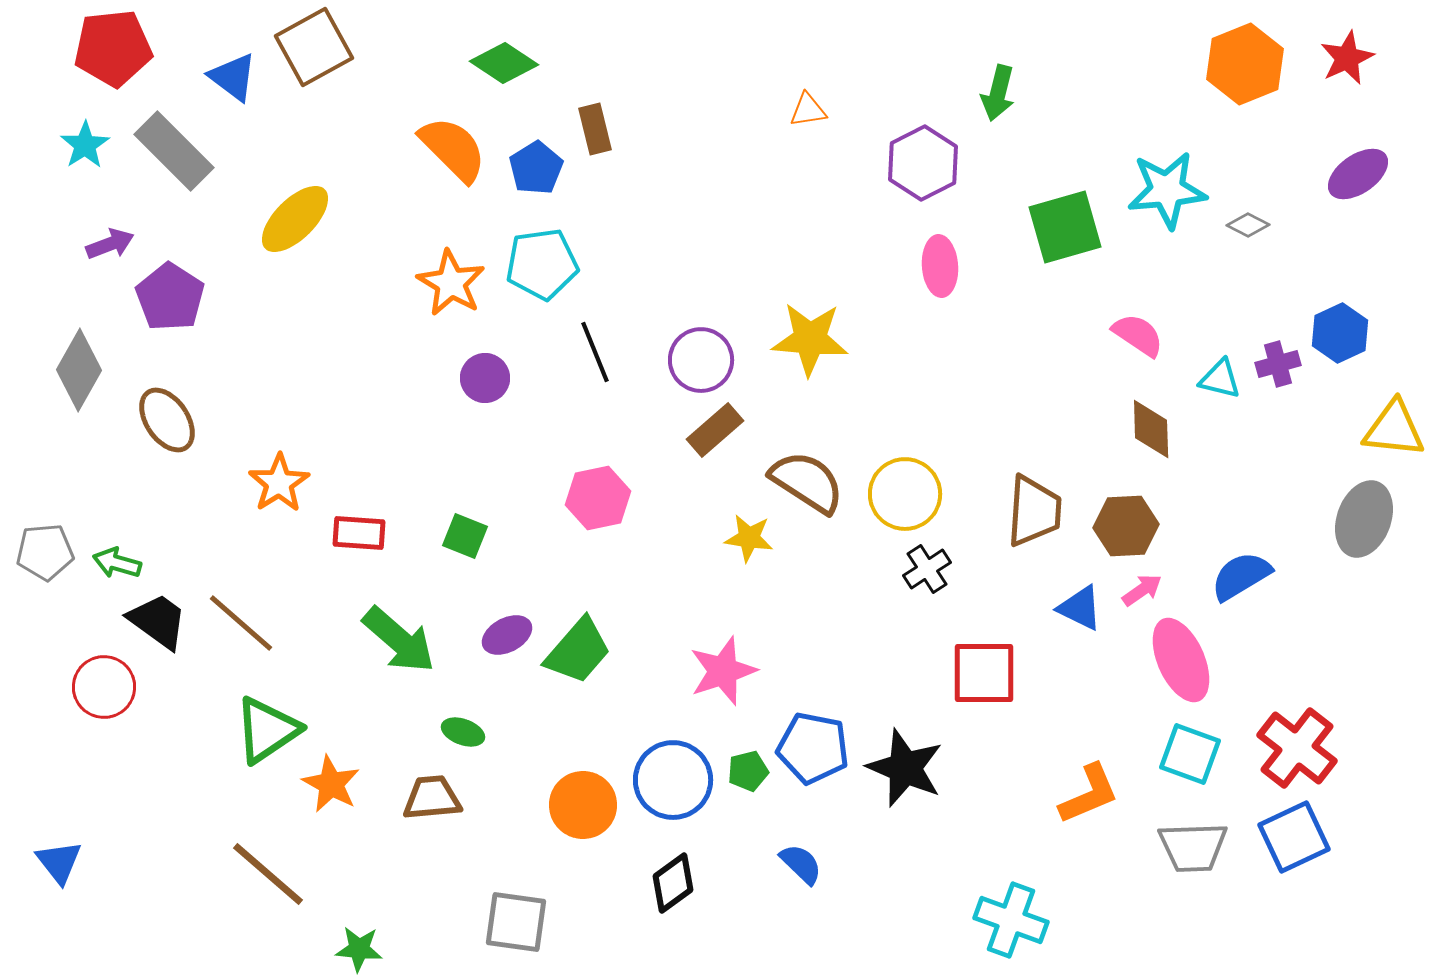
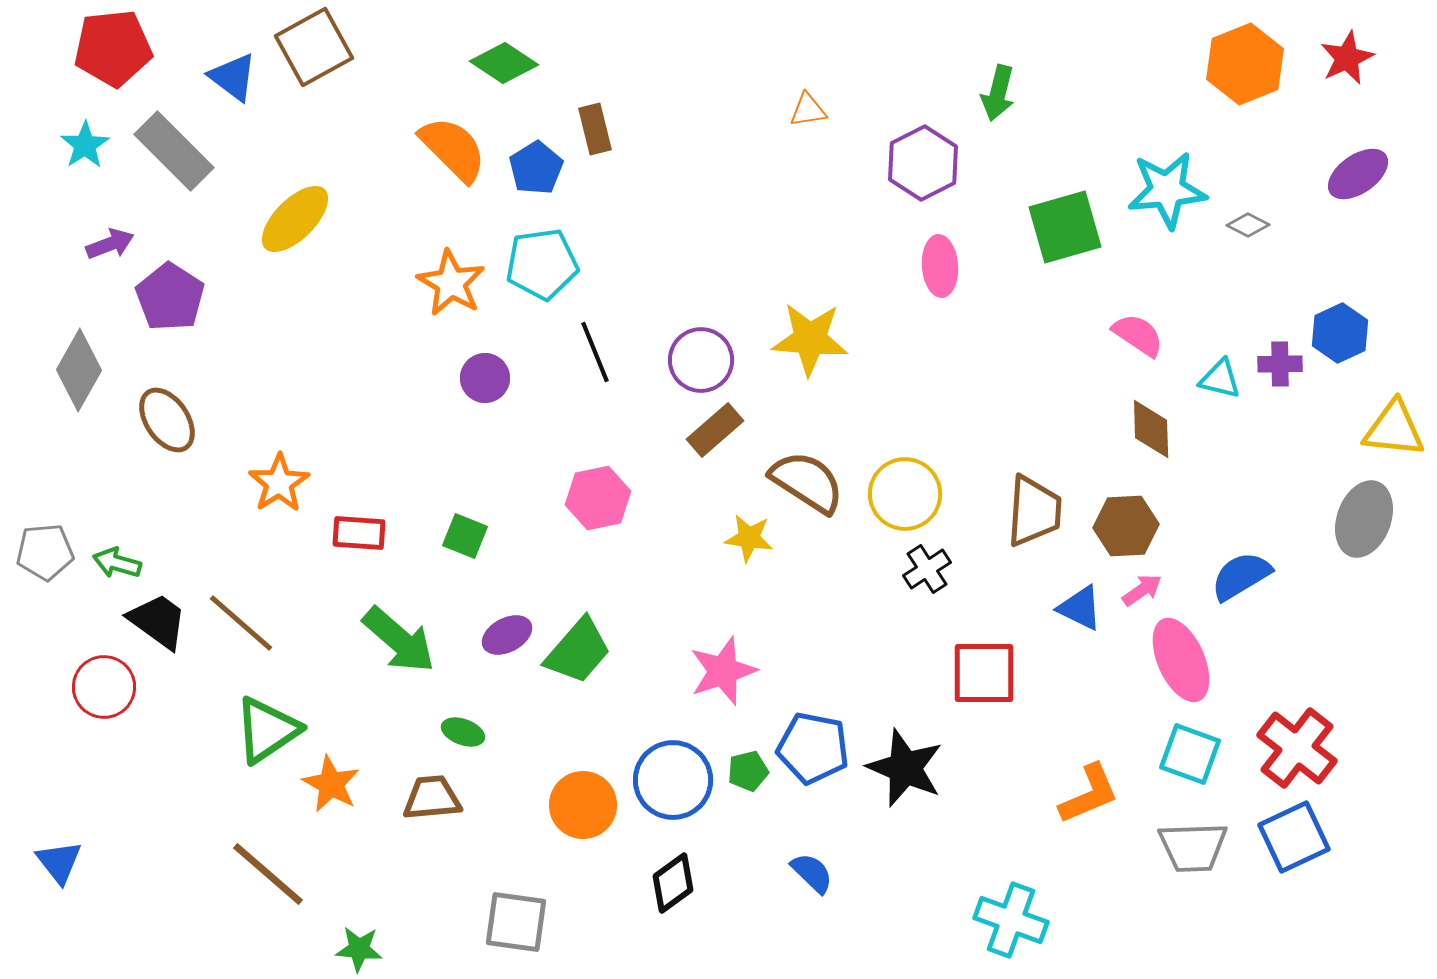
purple cross at (1278, 364): moved 2 px right; rotated 15 degrees clockwise
blue semicircle at (801, 864): moved 11 px right, 9 px down
